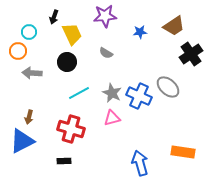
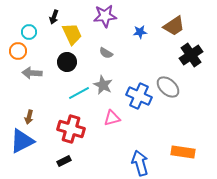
black cross: moved 1 px down
gray star: moved 9 px left, 8 px up
black rectangle: rotated 24 degrees counterclockwise
